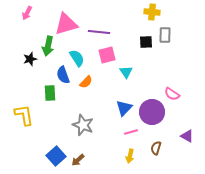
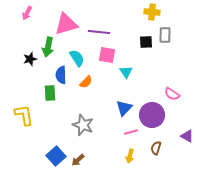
green arrow: moved 1 px down
pink square: rotated 24 degrees clockwise
blue semicircle: moved 2 px left; rotated 18 degrees clockwise
purple circle: moved 3 px down
